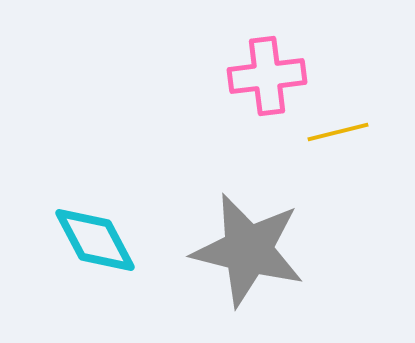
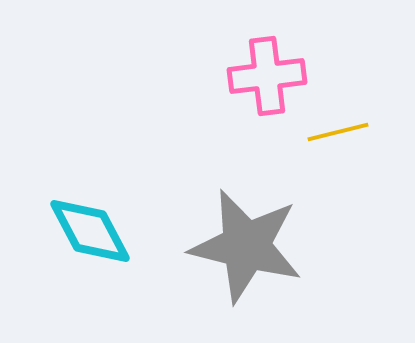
cyan diamond: moved 5 px left, 9 px up
gray star: moved 2 px left, 4 px up
